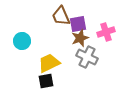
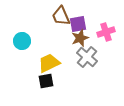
gray cross: rotated 15 degrees clockwise
